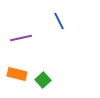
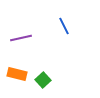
blue line: moved 5 px right, 5 px down
